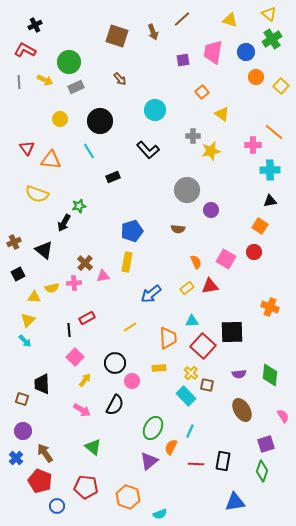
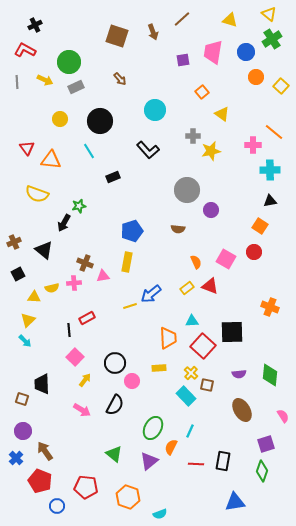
gray line at (19, 82): moved 2 px left
brown cross at (85, 263): rotated 21 degrees counterclockwise
red triangle at (210, 286): rotated 30 degrees clockwise
yellow line at (130, 327): moved 21 px up; rotated 16 degrees clockwise
green triangle at (93, 447): moved 21 px right, 7 px down
brown arrow at (45, 453): moved 2 px up
